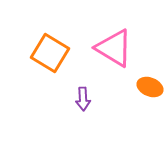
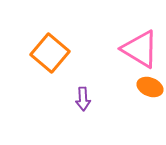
pink triangle: moved 26 px right, 1 px down
orange square: rotated 9 degrees clockwise
